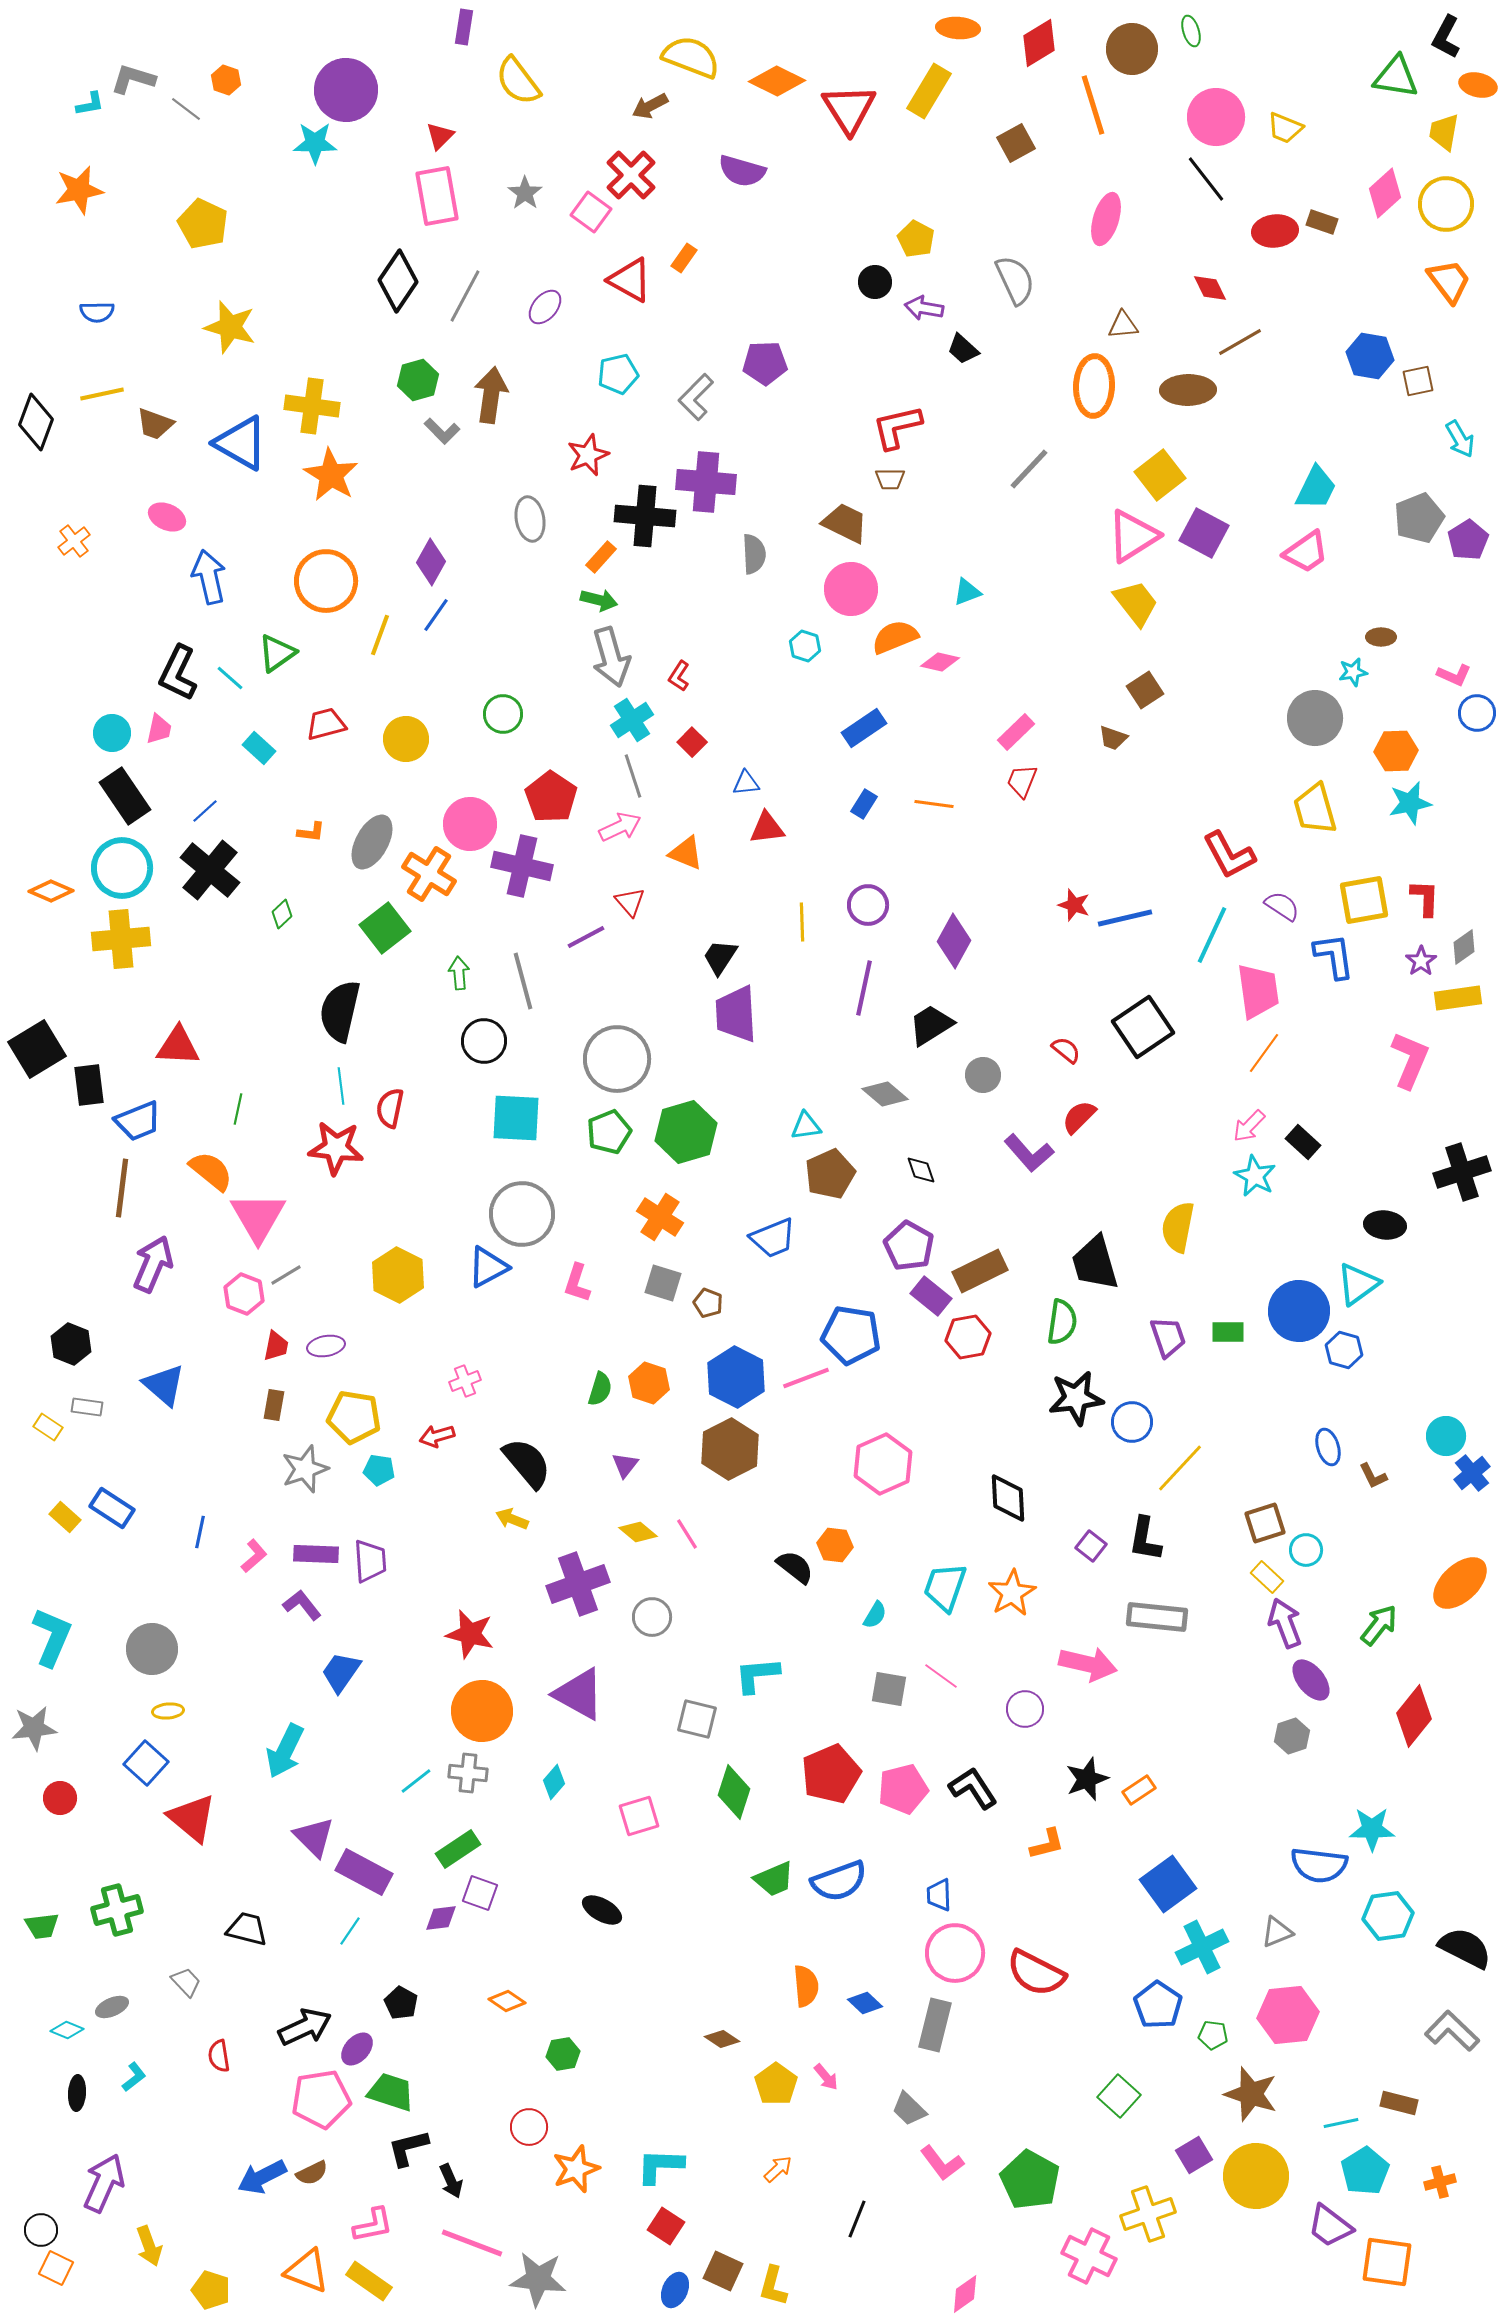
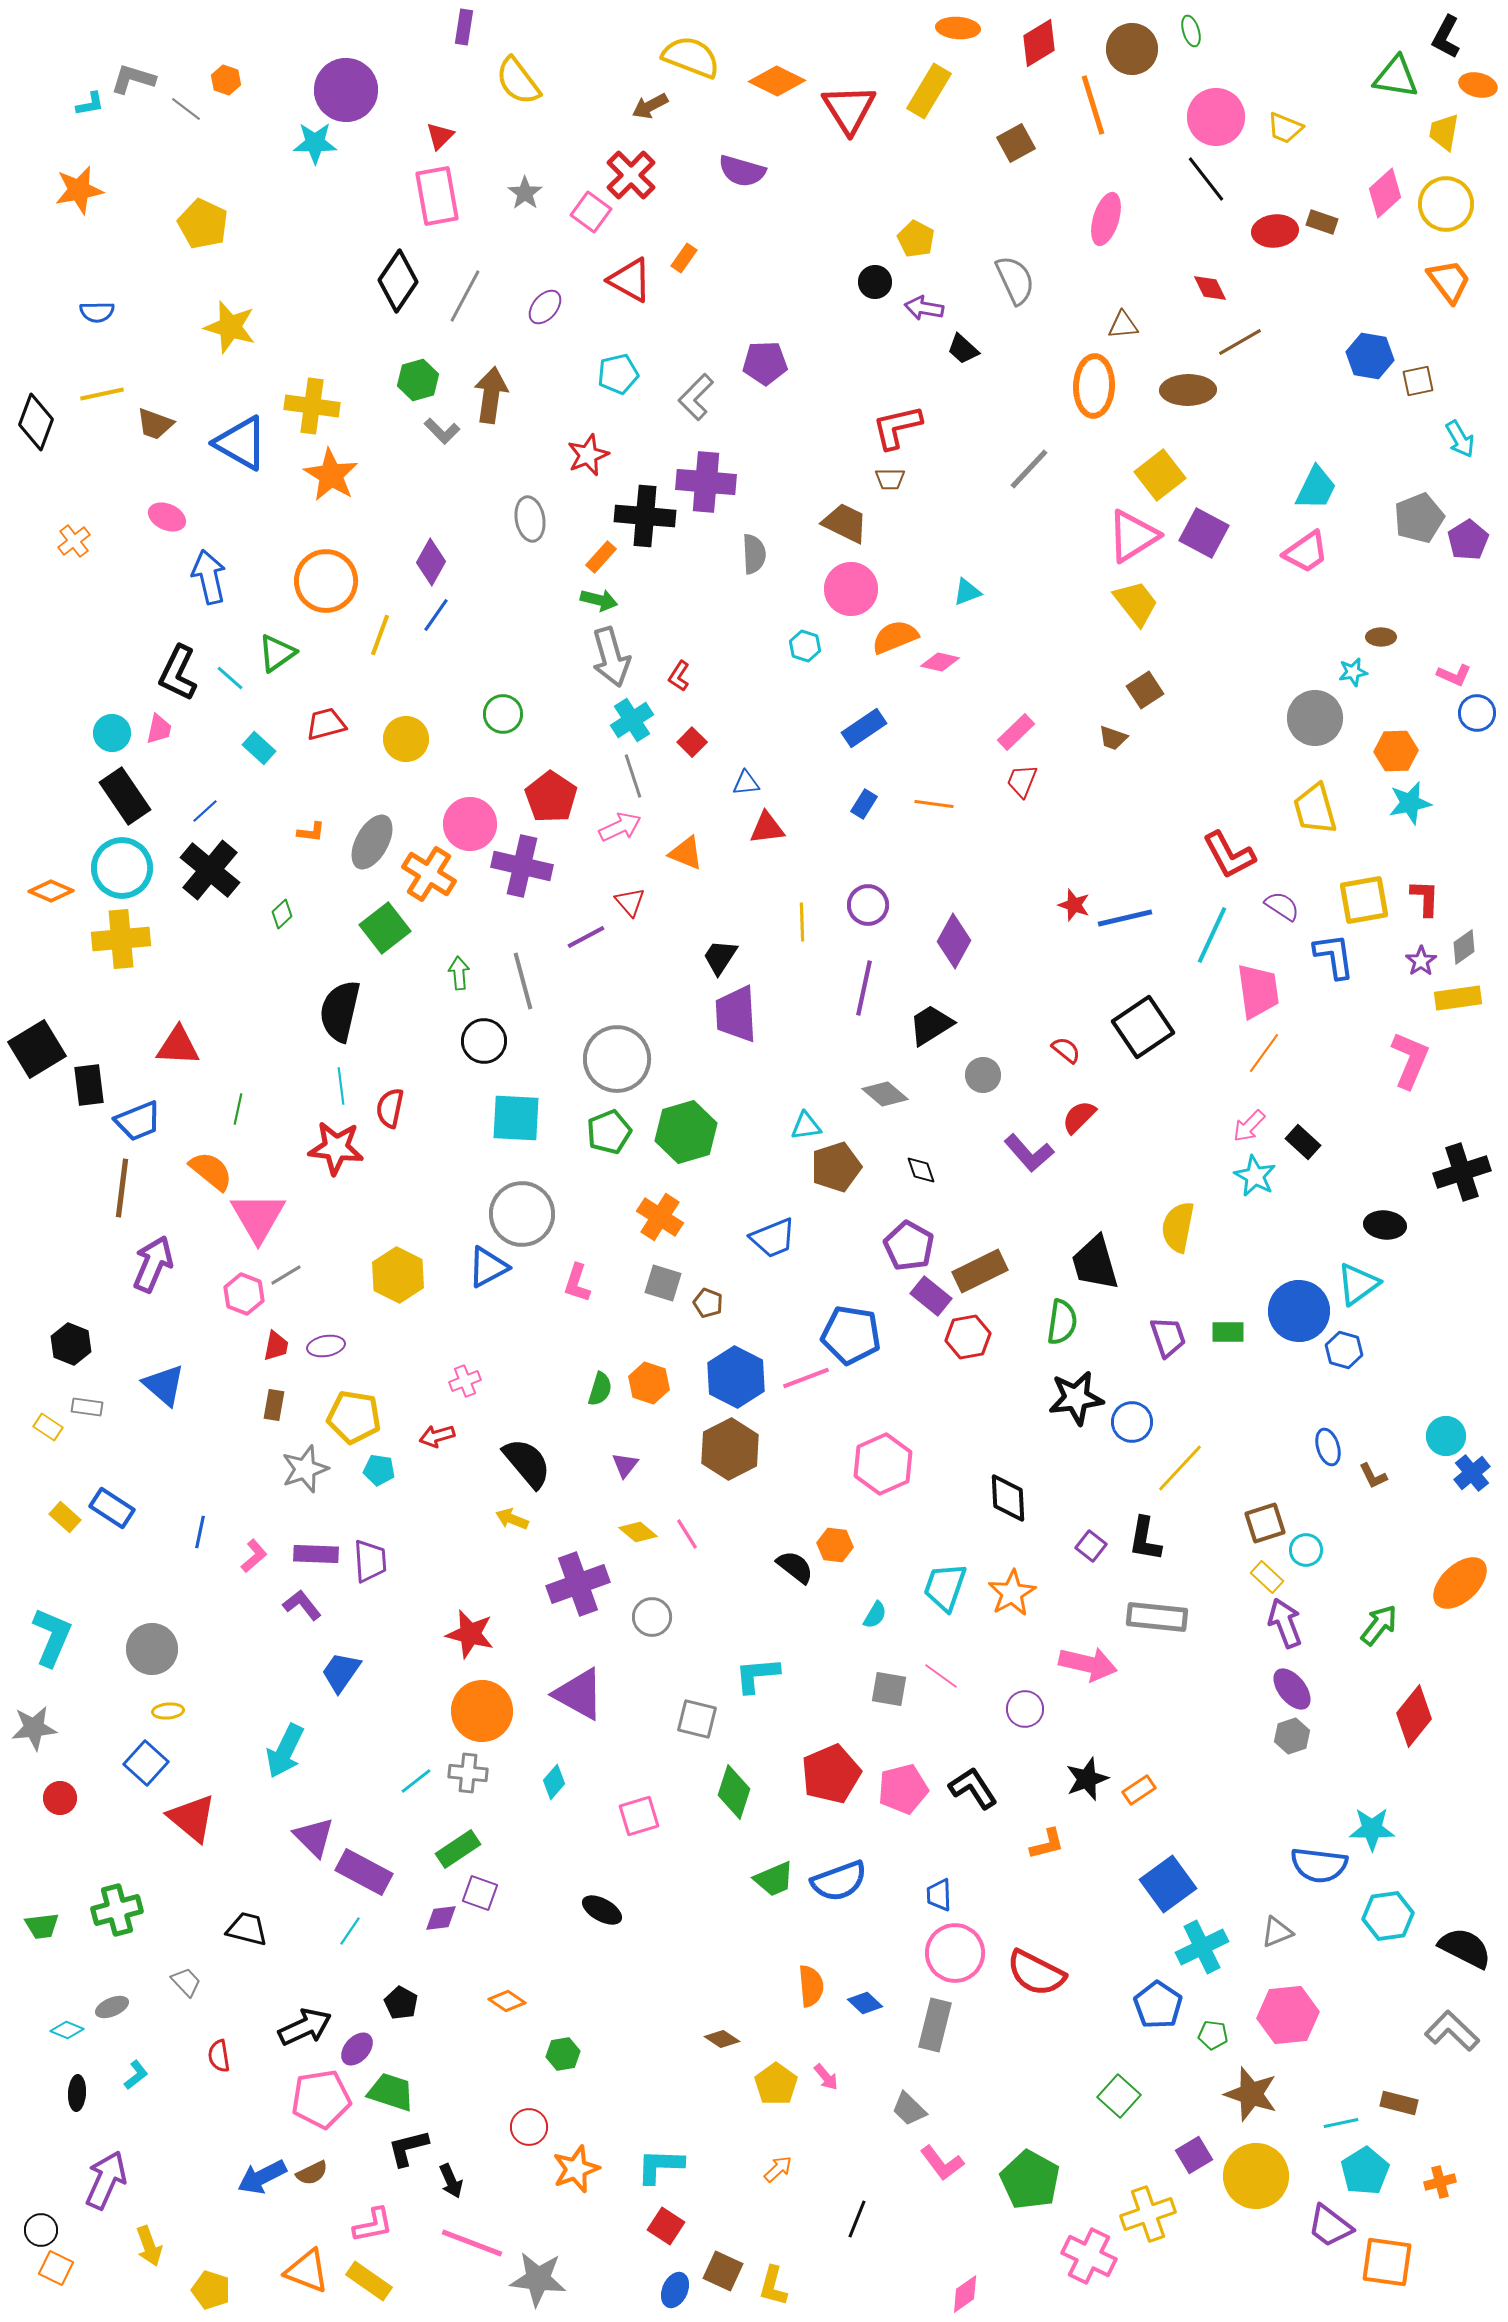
brown pentagon at (830, 1174): moved 6 px right, 7 px up; rotated 6 degrees clockwise
purple ellipse at (1311, 1680): moved 19 px left, 9 px down
orange semicircle at (806, 1986): moved 5 px right
cyan L-shape at (134, 2077): moved 2 px right, 2 px up
purple arrow at (104, 2183): moved 2 px right, 3 px up
